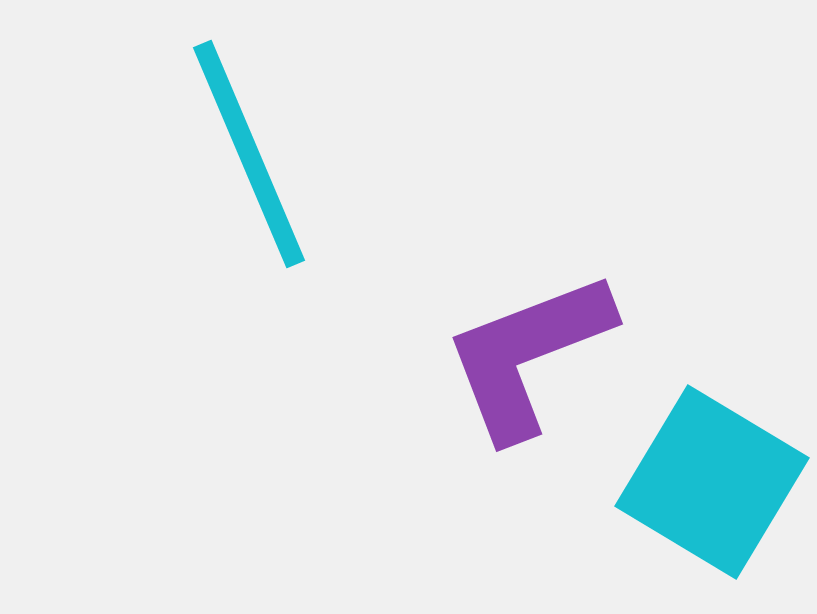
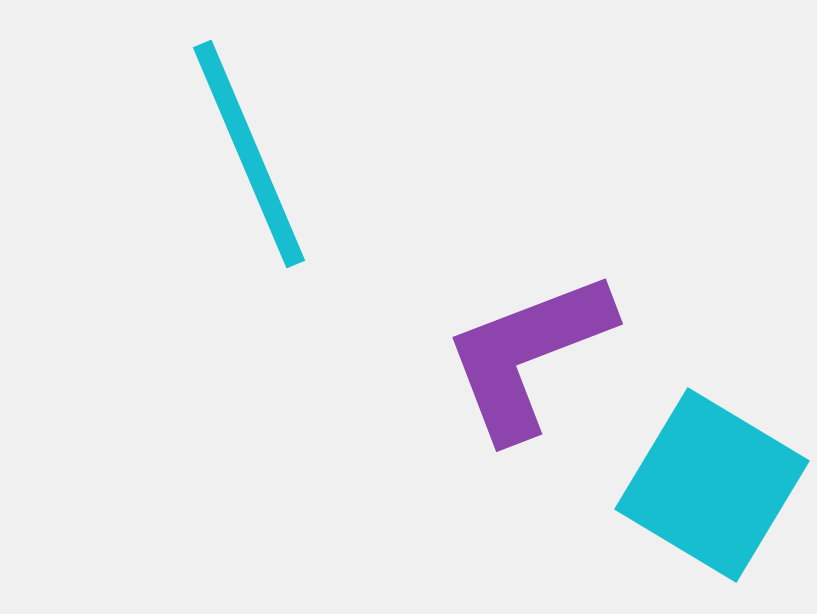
cyan square: moved 3 px down
